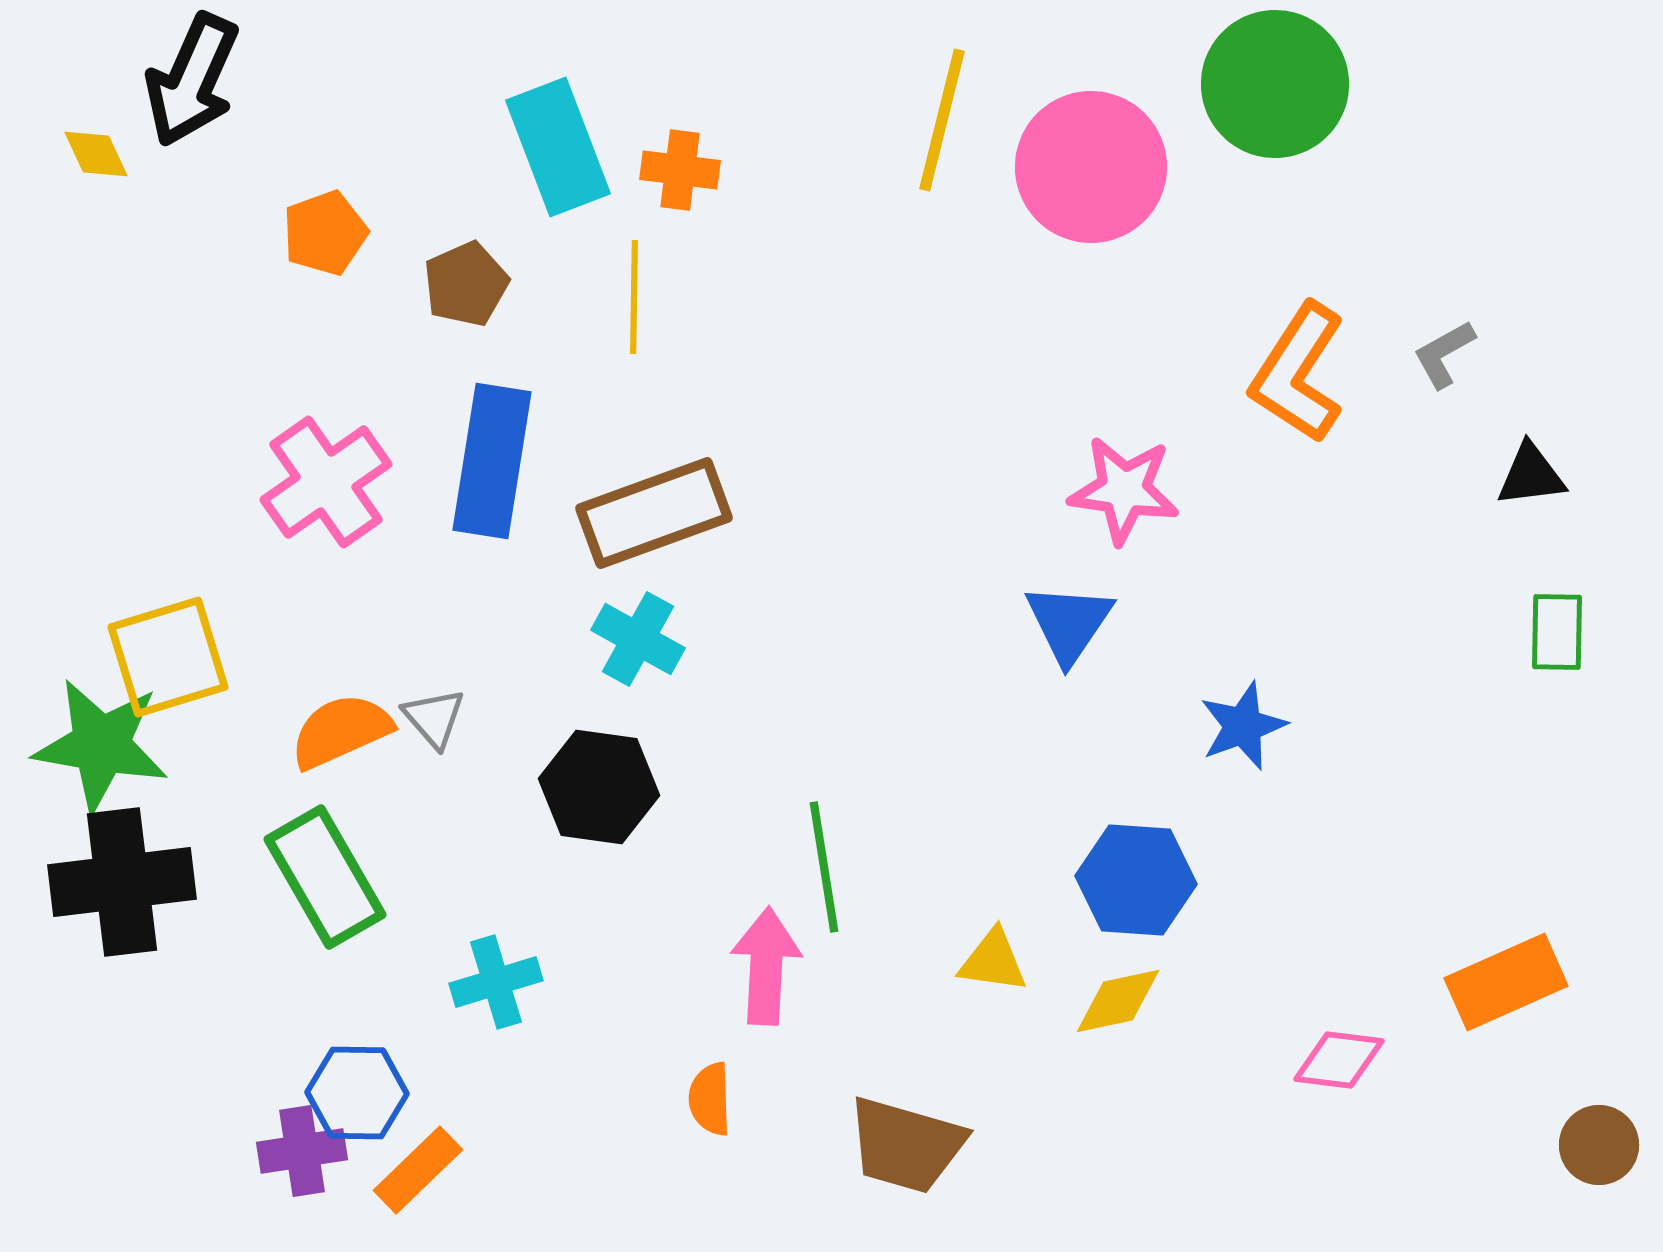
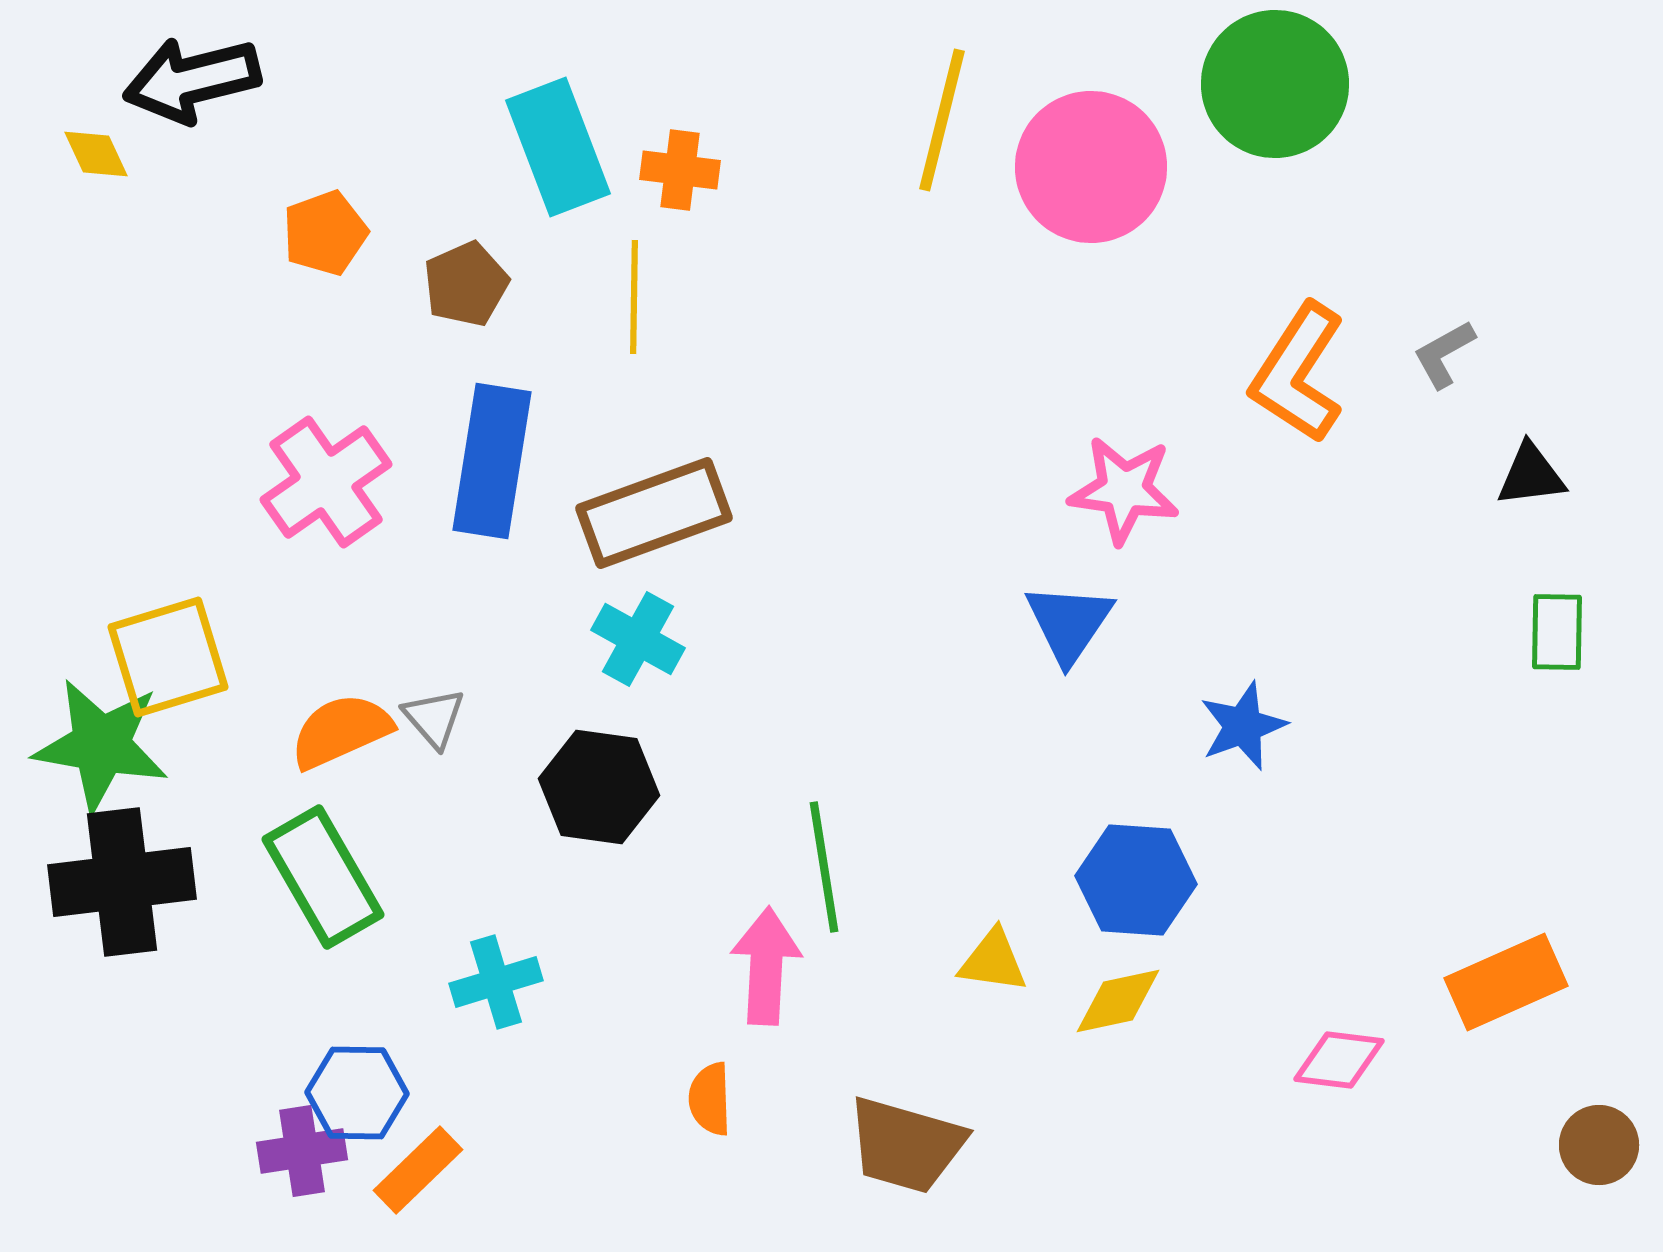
black arrow at (192, 80): rotated 52 degrees clockwise
green rectangle at (325, 877): moved 2 px left
